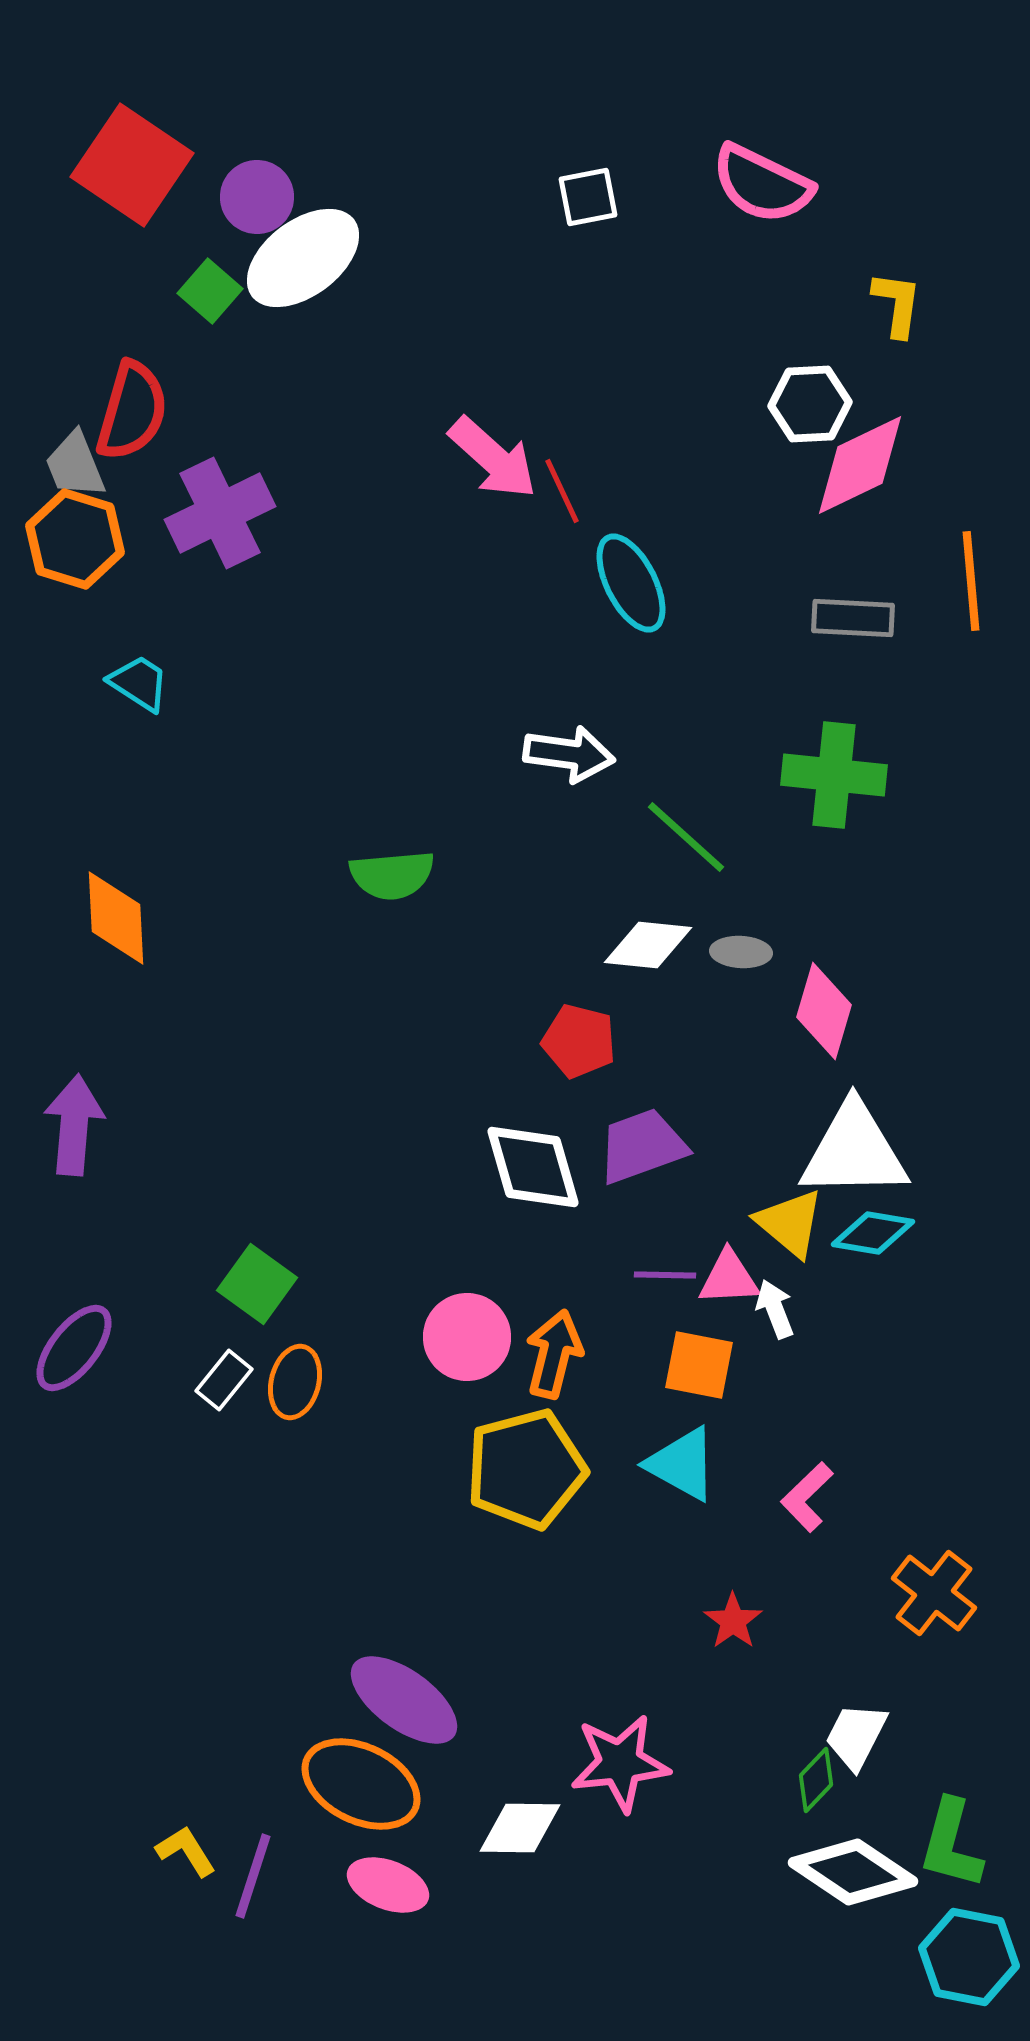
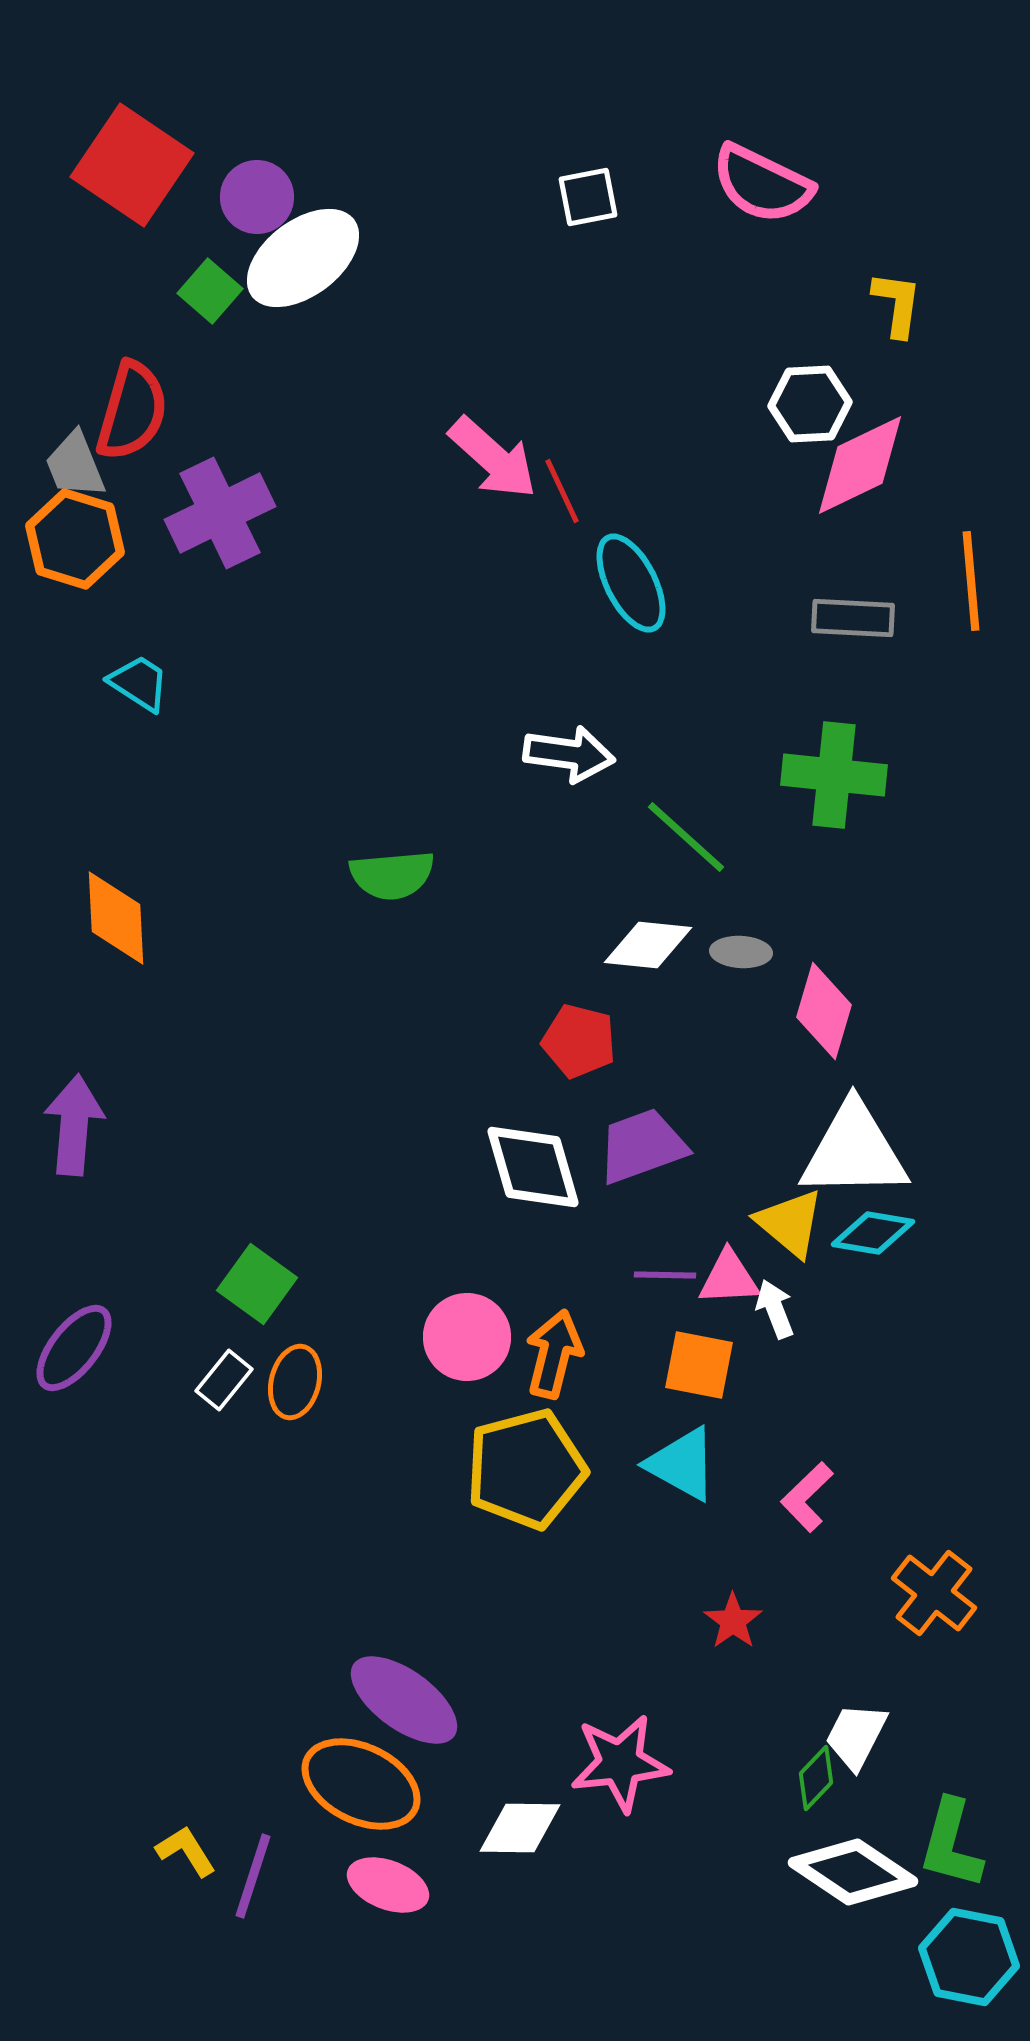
green diamond at (816, 1780): moved 2 px up
